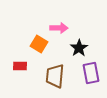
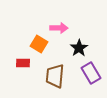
red rectangle: moved 3 px right, 3 px up
purple rectangle: rotated 20 degrees counterclockwise
